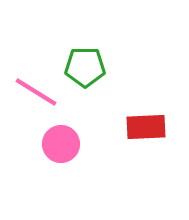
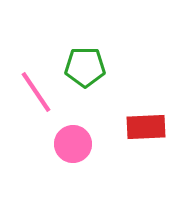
pink line: rotated 24 degrees clockwise
pink circle: moved 12 px right
